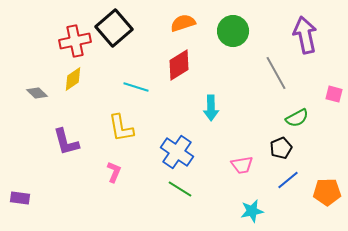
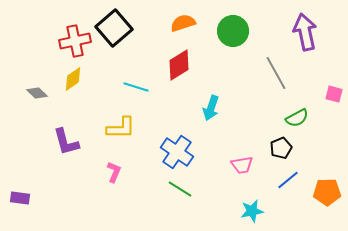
purple arrow: moved 3 px up
cyan arrow: rotated 20 degrees clockwise
yellow L-shape: rotated 80 degrees counterclockwise
